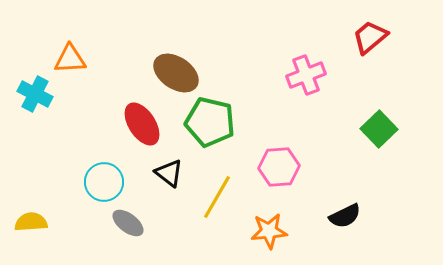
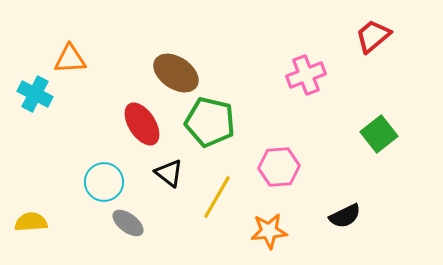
red trapezoid: moved 3 px right, 1 px up
green square: moved 5 px down; rotated 6 degrees clockwise
